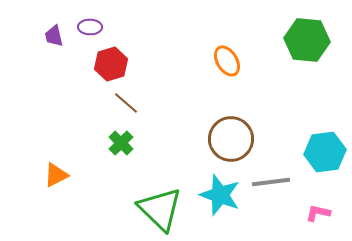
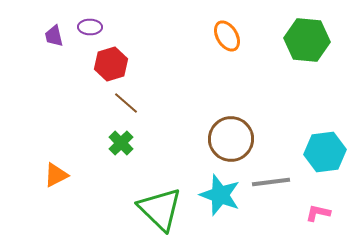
orange ellipse: moved 25 px up
